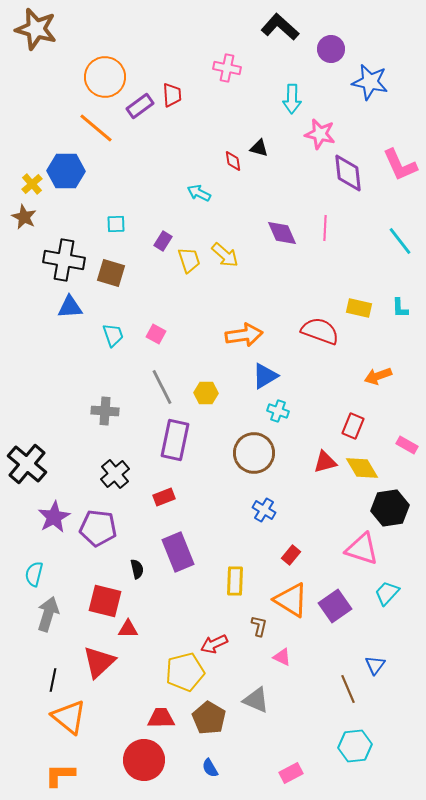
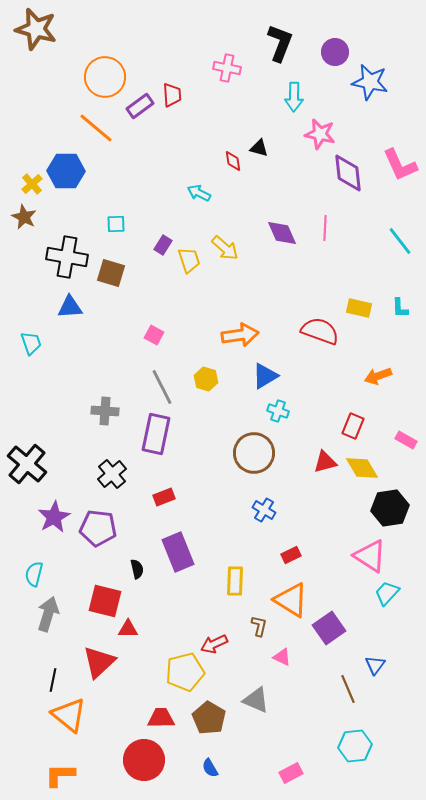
black L-shape at (280, 27): moved 16 px down; rotated 69 degrees clockwise
purple circle at (331, 49): moved 4 px right, 3 px down
cyan arrow at (292, 99): moved 2 px right, 2 px up
purple rectangle at (163, 241): moved 4 px down
yellow arrow at (225, 255): moved 7 px up
black cross at (64, 260): moved 3 px right, 3 px up
pink square at (156, 334): moved 2 px left, 1 px down
cyan trapezoid at (113, 335): moved 82 px left, 8 px down
orange arrow at (244, 335): moved 4 px left
yellow hexagon at (206, 393): moved 14 px up; rotated 15 degrees clockwise
purple rectangle at (175, 440): moved 19 px left, 6 px up
pink rectangle at (407, 445): moved 1 px left, 5 px up
black cross at (115, 474): moved 3 px left
pink triangle at (362, 549): moved 8 px right, 7 px down; rotated 15 degrees clockwise
red rectangle at (291, 555): rotated 24 degrees clockwise
purple square at (335, 606): moved 6 px left, 22 px down
orange triangle at (69, 717): moved 2 px up
